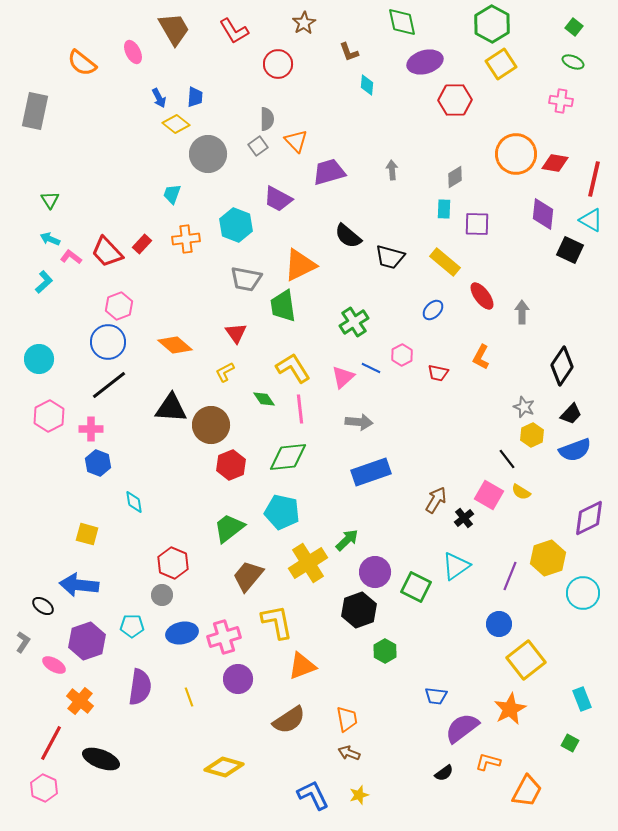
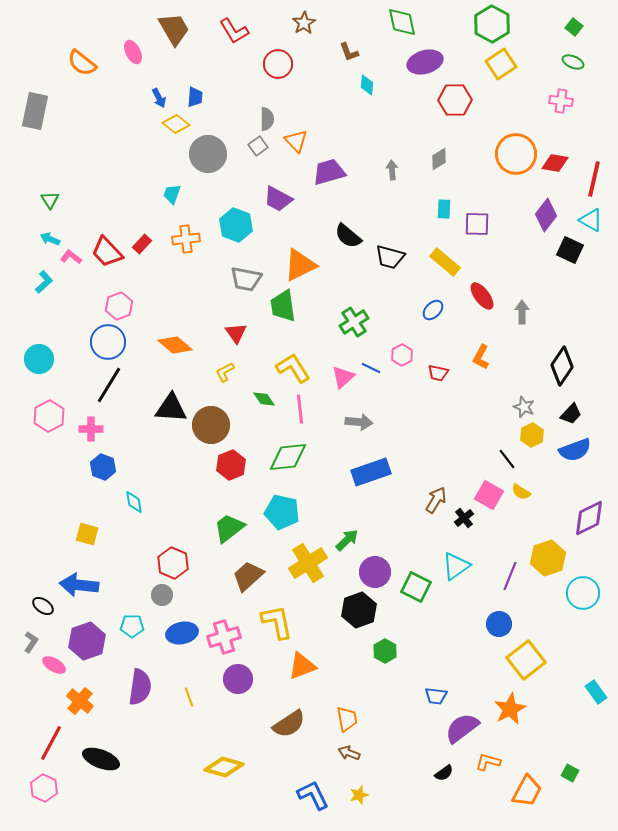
gray diamond at (455, 177): moved 16 px left, 18 px up
purple diamond at (543, 214): moved 3 px right, 1 px down; rotated 32 degrees clockwise
black line at (109, 385): rotated 21 degrees counterclockwise
blue hexagon at (98, 463): moved 5 px right, 4 px down
brown trapezoid at (248, 576): rotated 8 degrees clockwise
gray L-shape at (23, 642): moved 8 px right
cyan rectangle at (582, 699): moved 14 px right, 7 px up; rotated 15 degrees counterclockwise
brown semicircle at (289, 720): moved 4 px down
green square at (570, 743): moved 30 px down
